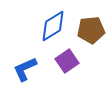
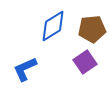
brown pentagon: moved 1 px right, 1 px up
purple square: moved 18 px right, 1 px down
